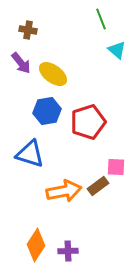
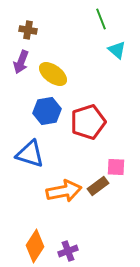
purple arrow: moved 1 px up; rotated 60 degrees clockwise
orange diamond: moved 1 px left, 1 px down
purple cross: rotated 18 degrees counterclockwise
